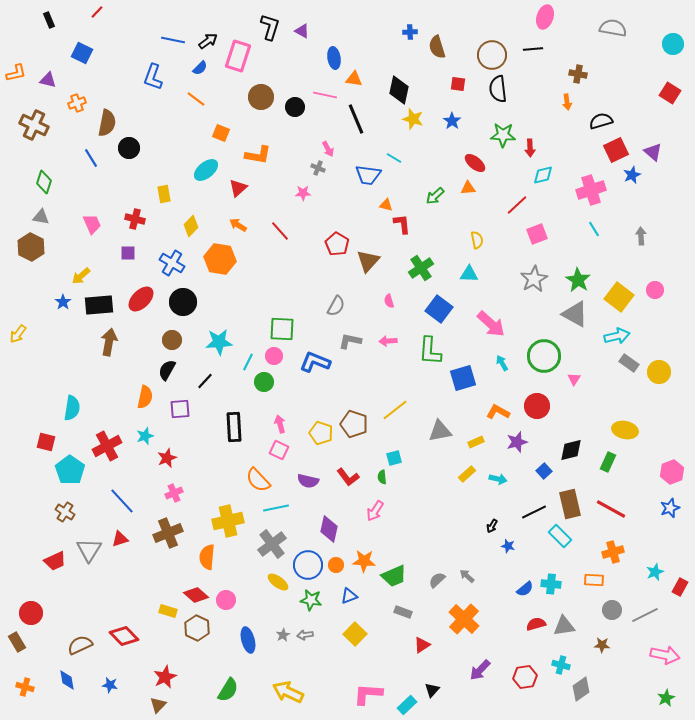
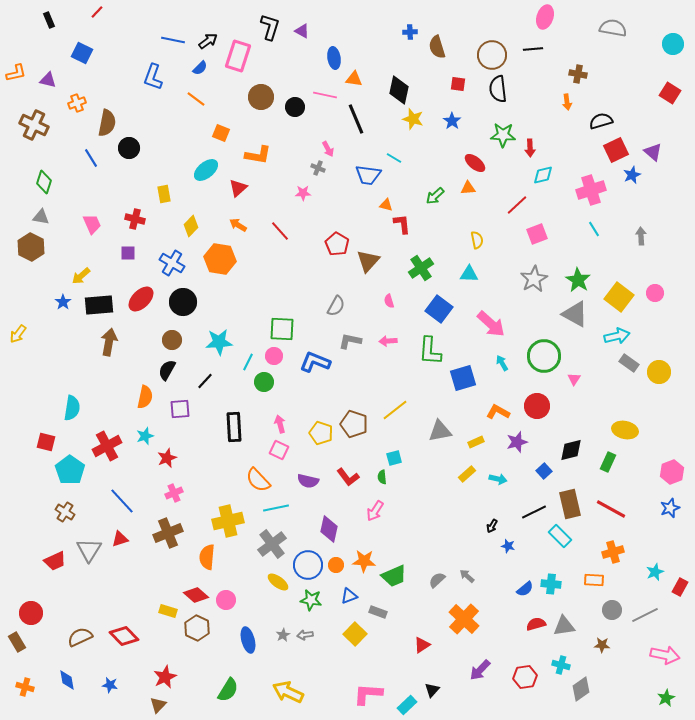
pink circle at (655, 290): moved 3 px down
gray rectangle at (403, 612): moved 25 px left
brown semicircle at (80, 645): moved 8 px up
